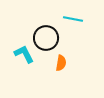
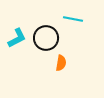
cyan L-shape: moved 7 px left, 16 px up; rotated 90 degrees clockwise
